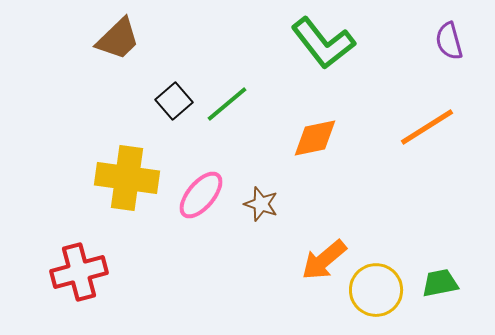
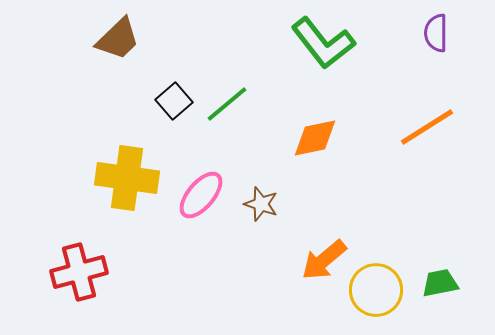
purple semicircle: moved 13 px left, 8 px up; rotated 15 degrees clockwise
